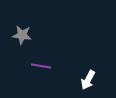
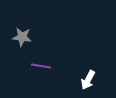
gray star: moved 2 px down
